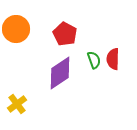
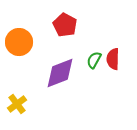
orange circle: moved 3 px right, 13 px down
red pentagon: moved 9 px up
green semicircle: rotated 132 degrees counterclockwise
purple diamond: rotated 12 degrees clockwise
